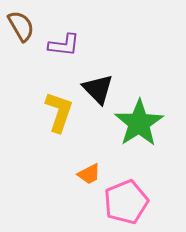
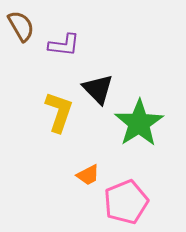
orange trapezoid: moved 1 px left, 1 px down
